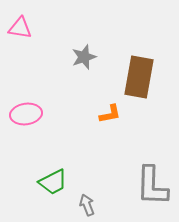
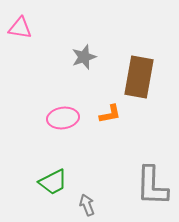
pink ellipse: moved 37 px right, 4 px down
